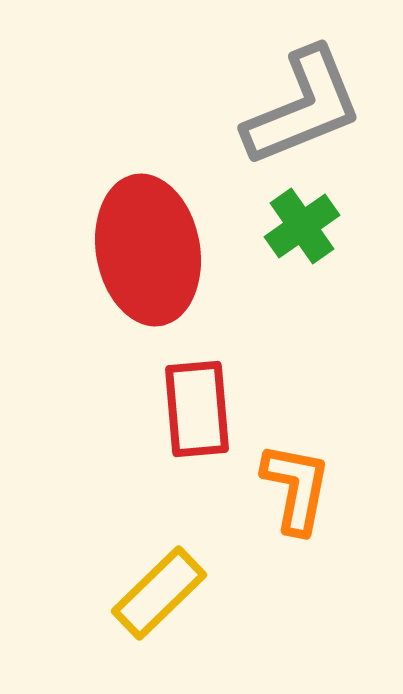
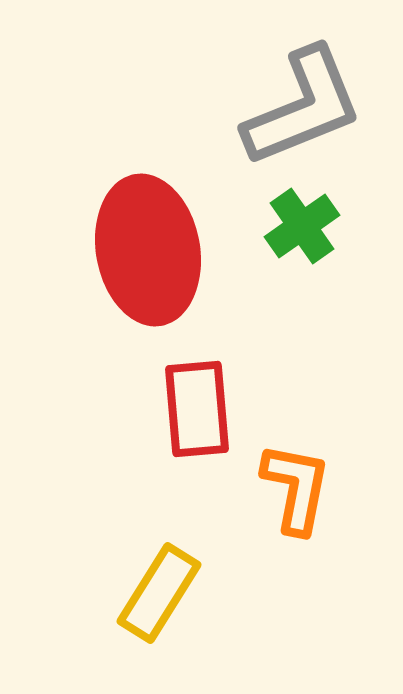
yellow rectangle: rotated 14 degrees counterclockwise
